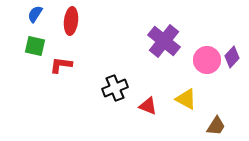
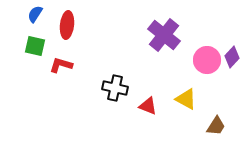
red ellipse: moved 4 px left, 4 px down
purple cross: moved 6 px up
red L-shape: rotated 10 degrees clockwise
black cross: rotated 35 degrees clockwise
